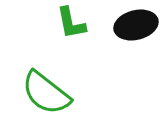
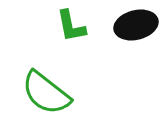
green L-shape: moved 3 px down
